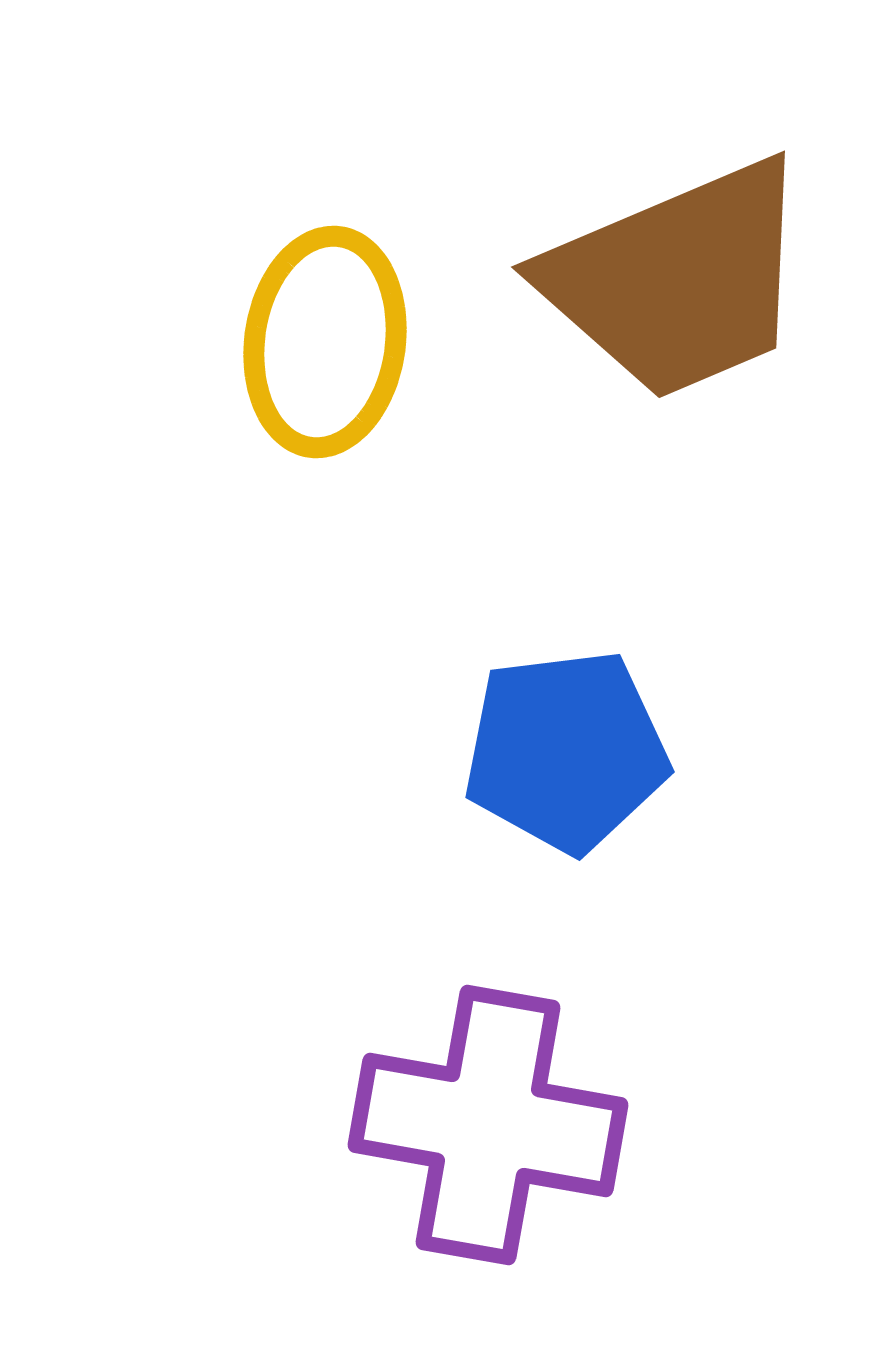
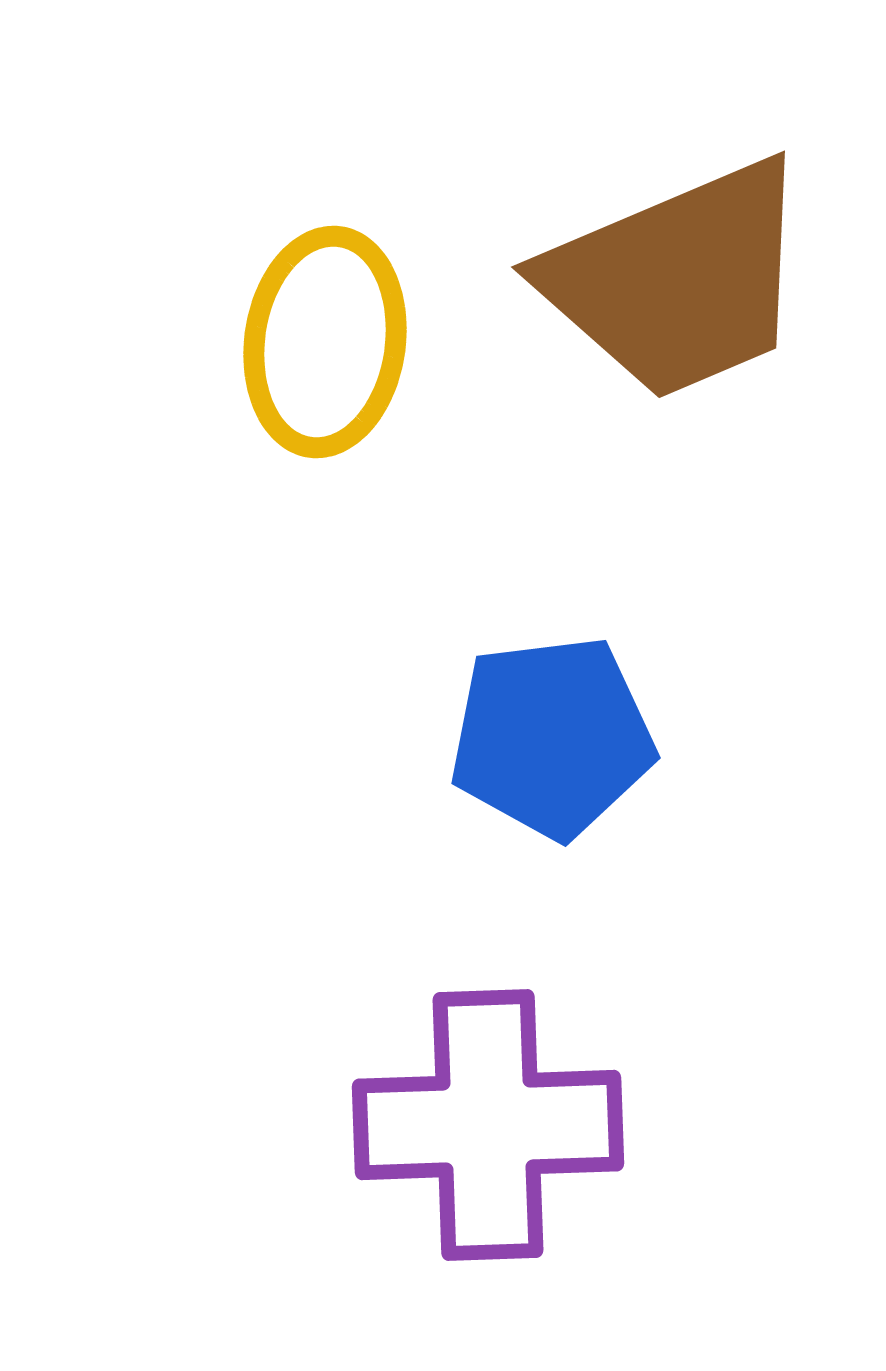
blue pentagon: moved 14 px left, 14 px up
purple cross: rotated 12 degrees counterclockwise
